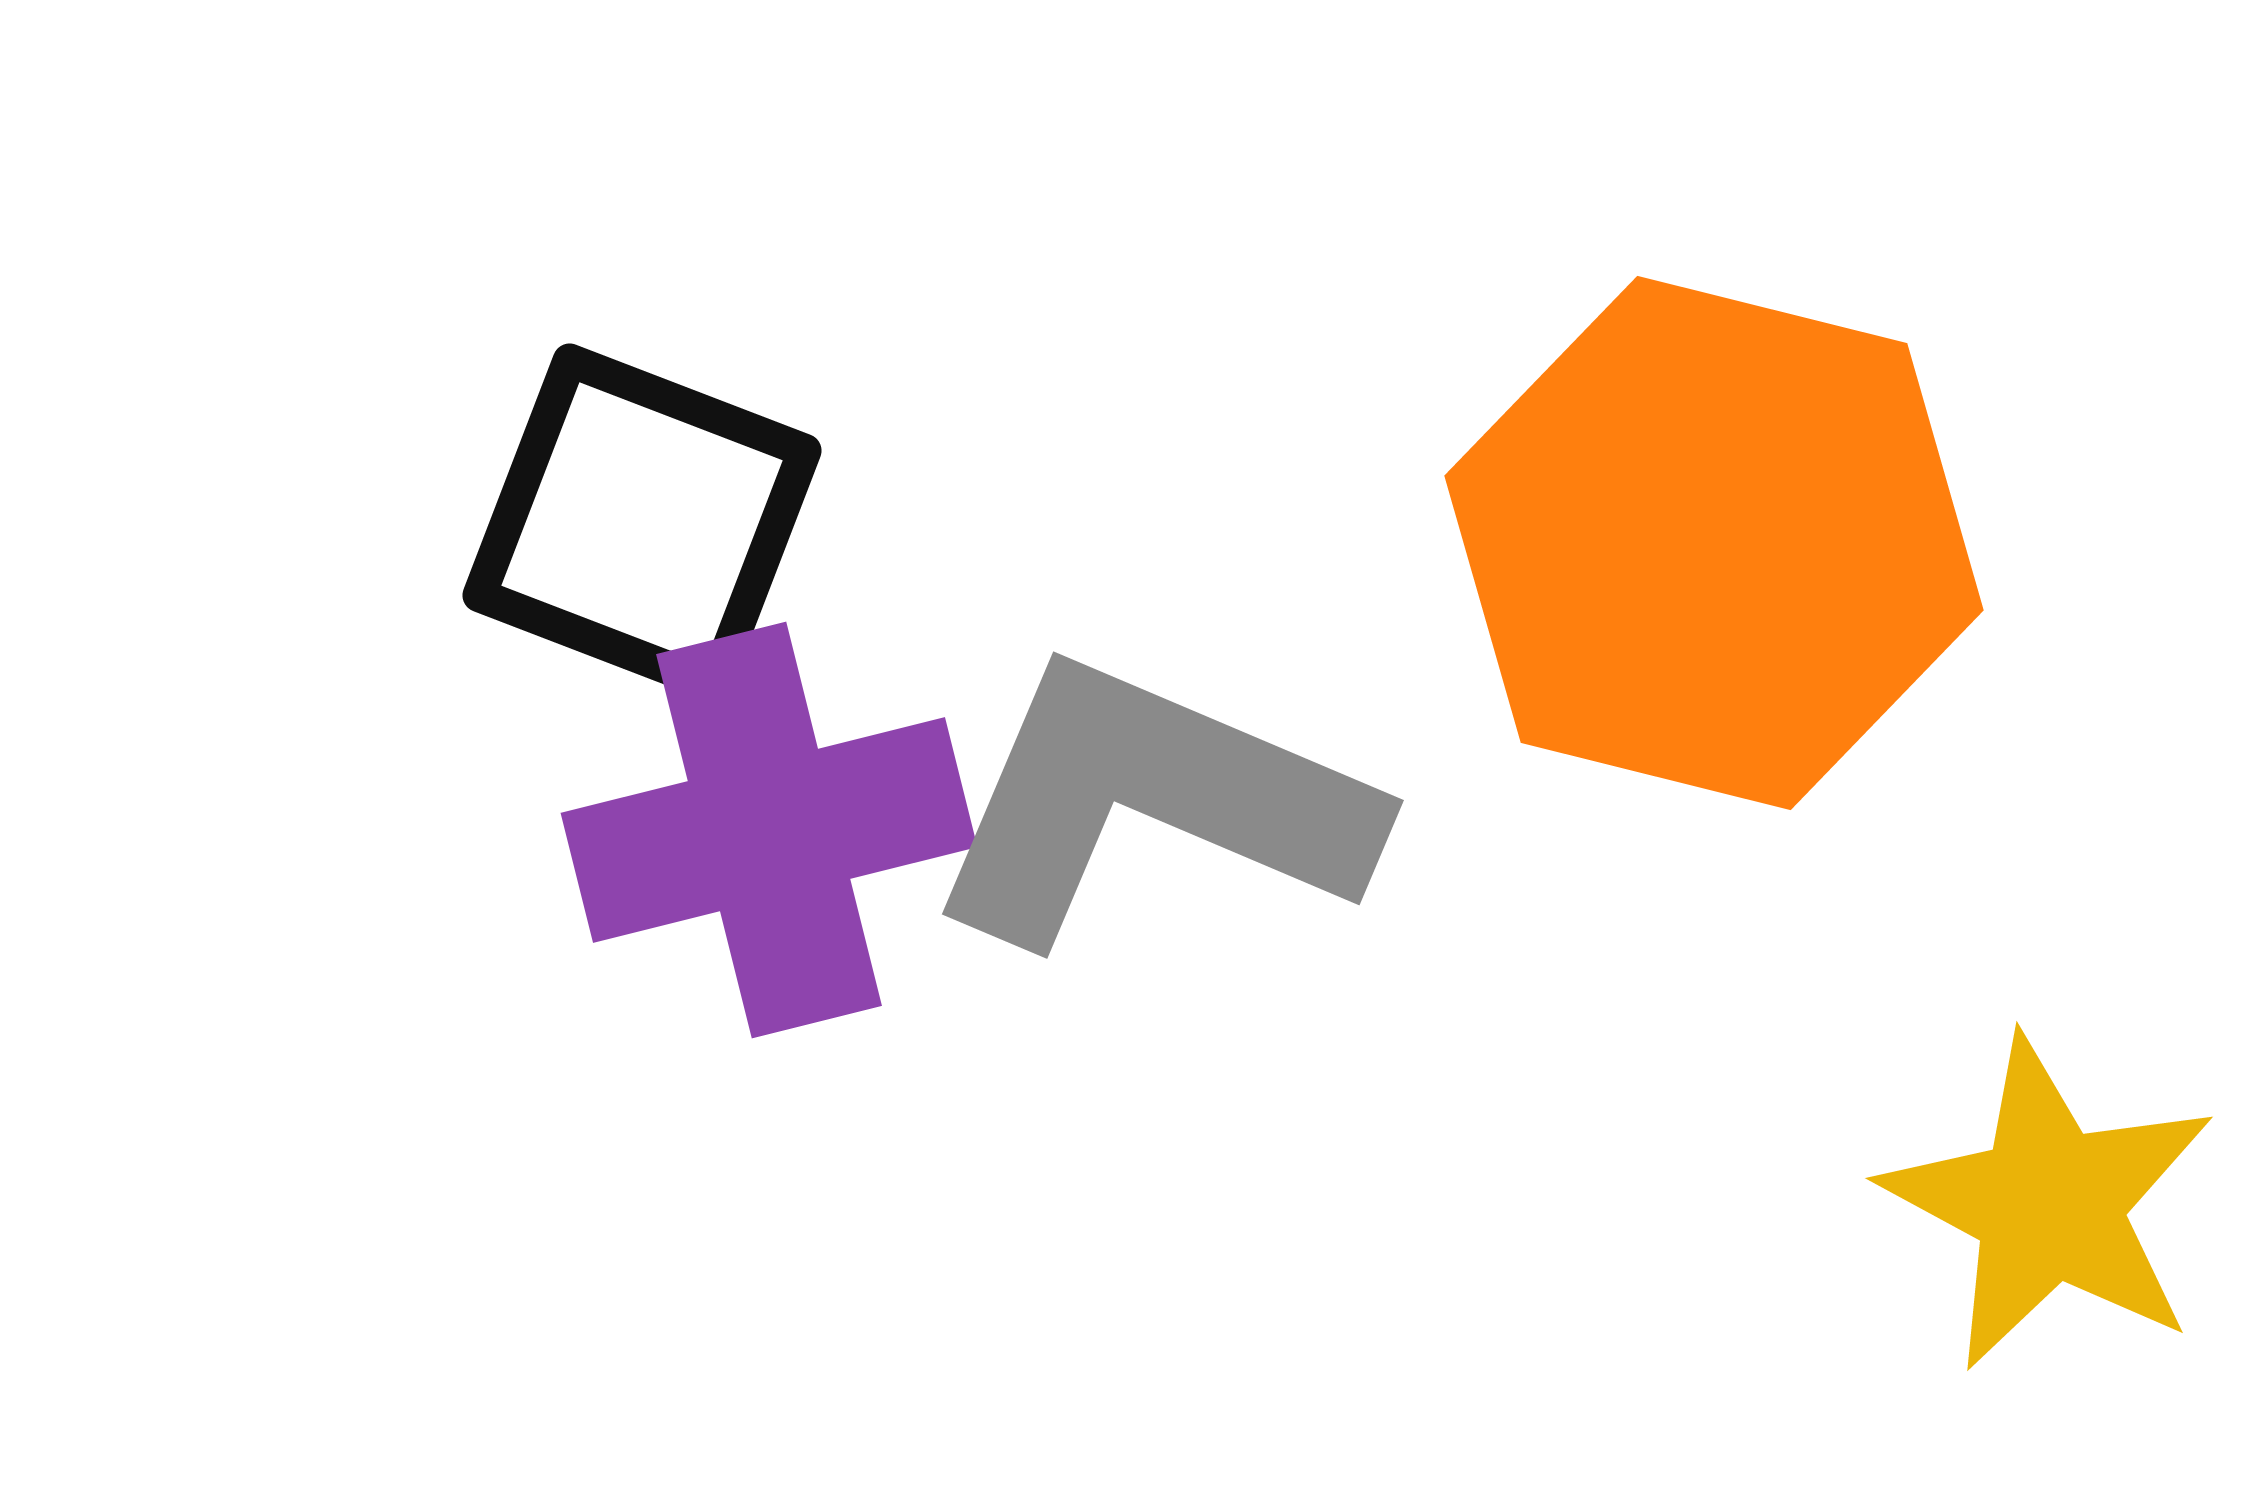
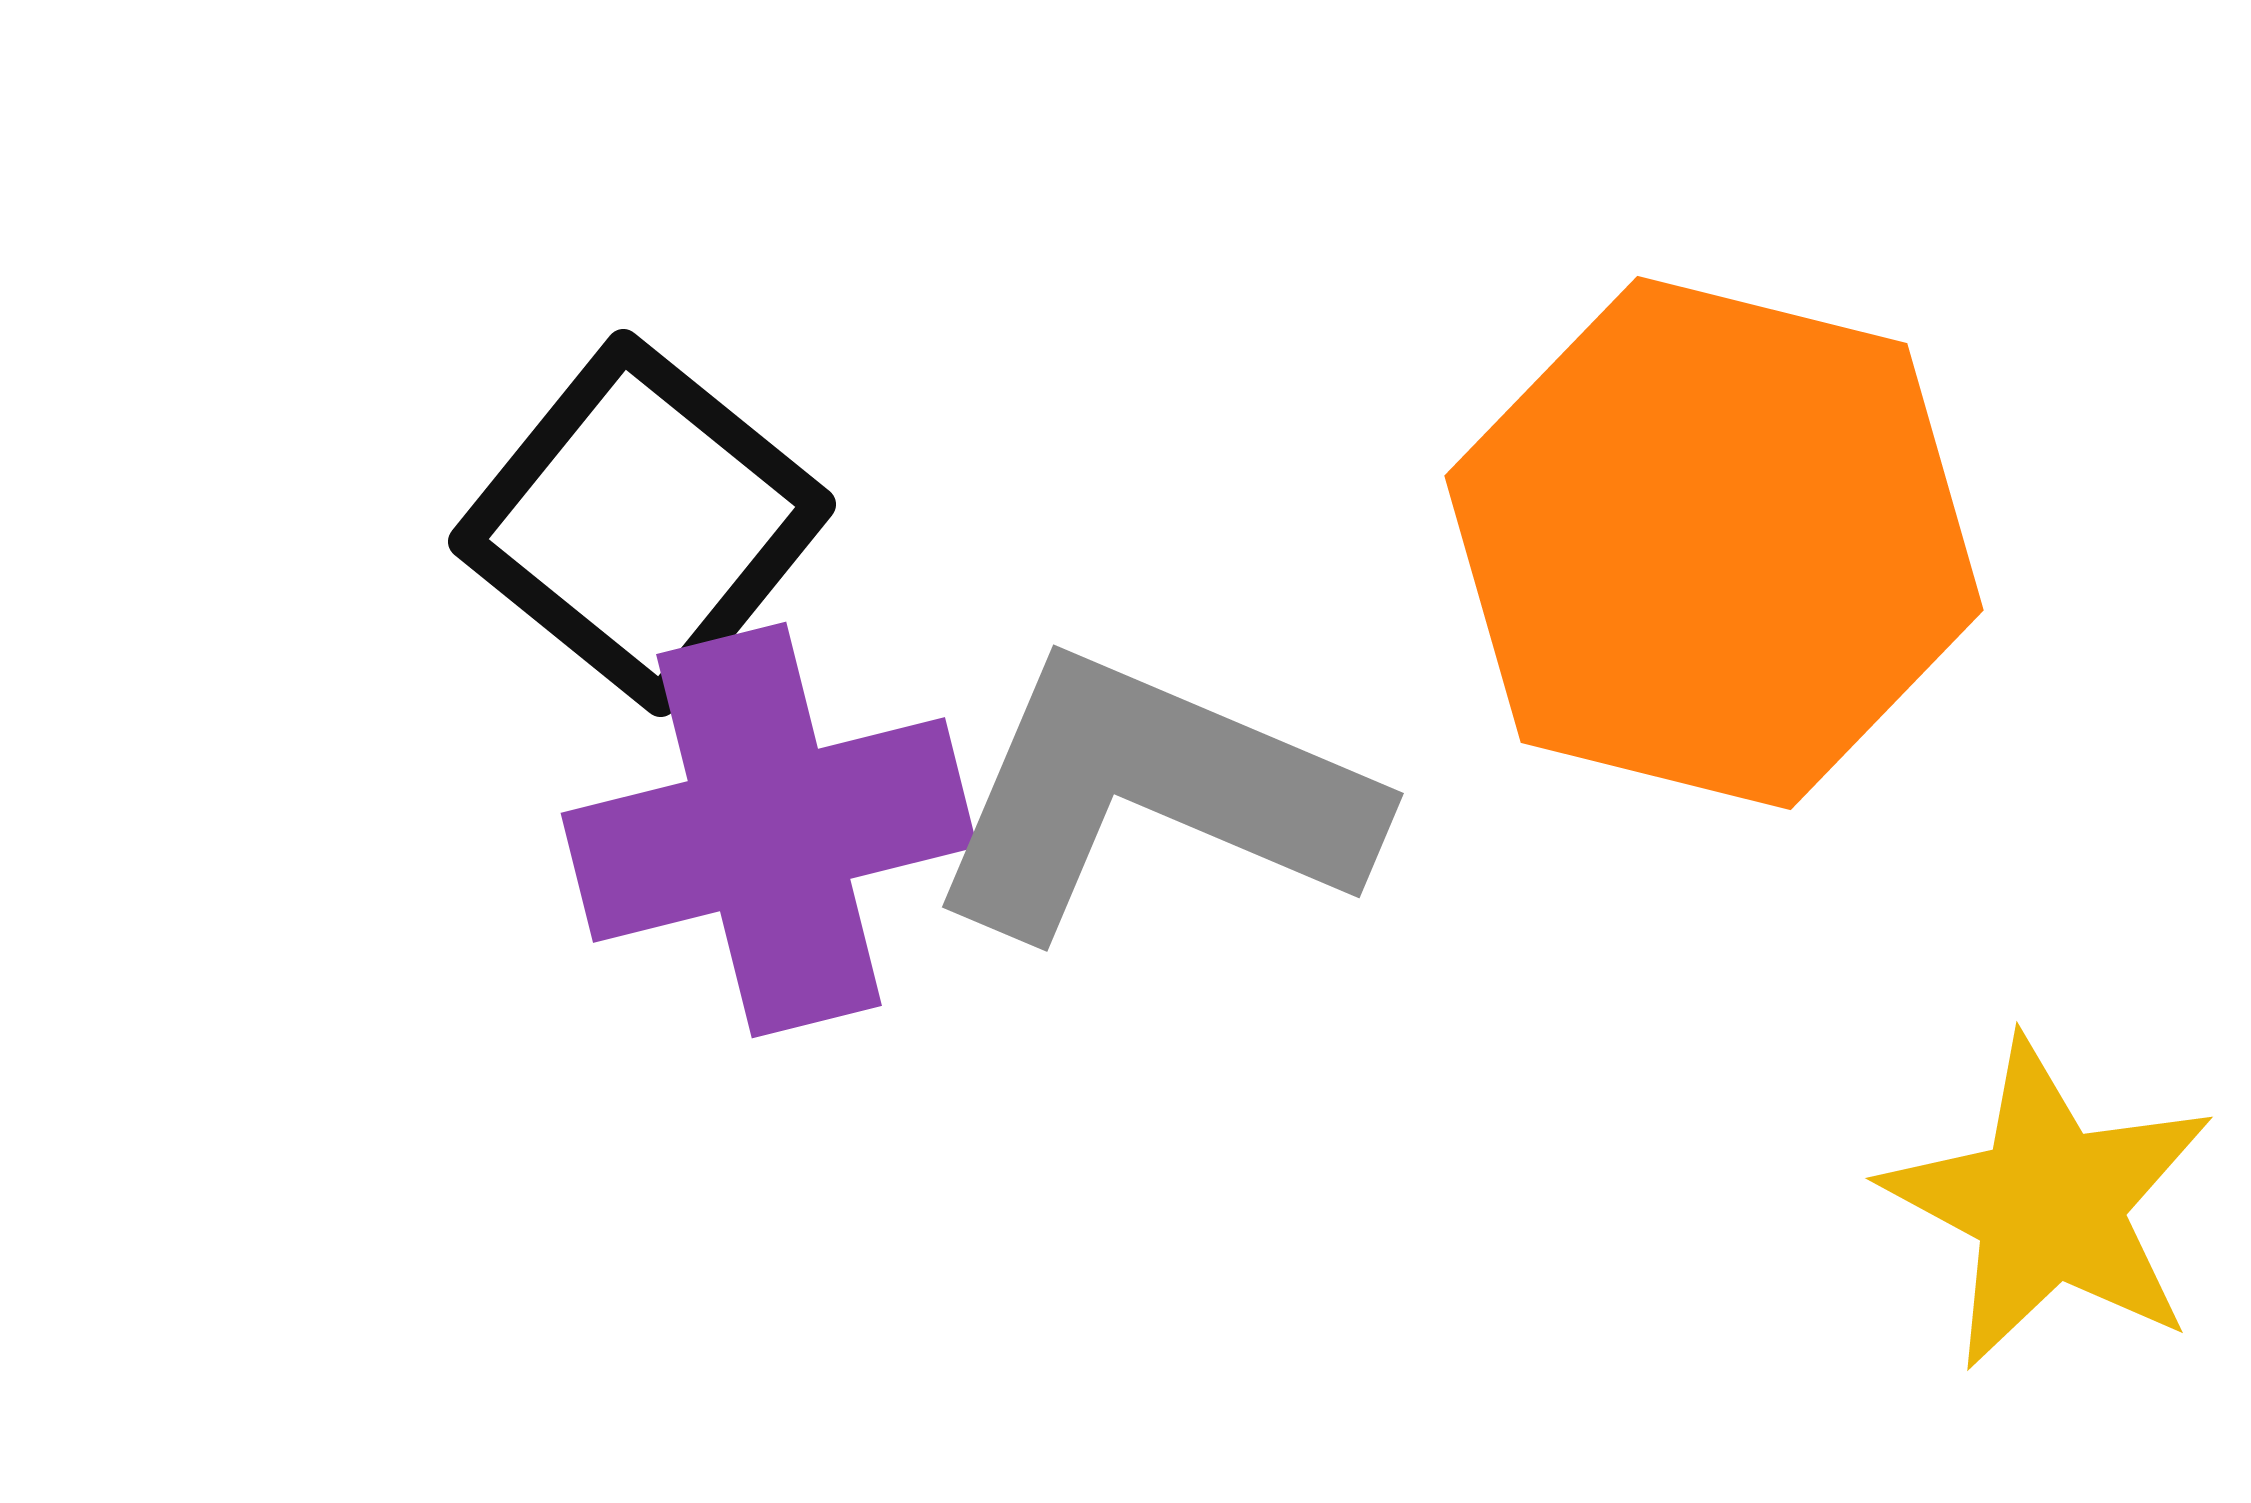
black square: rotated 18 degrees clockwise
gray L-shape: moved 7 px up
